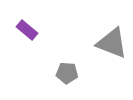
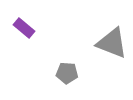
purple rectangle: moved 3 px left, 2 px up
